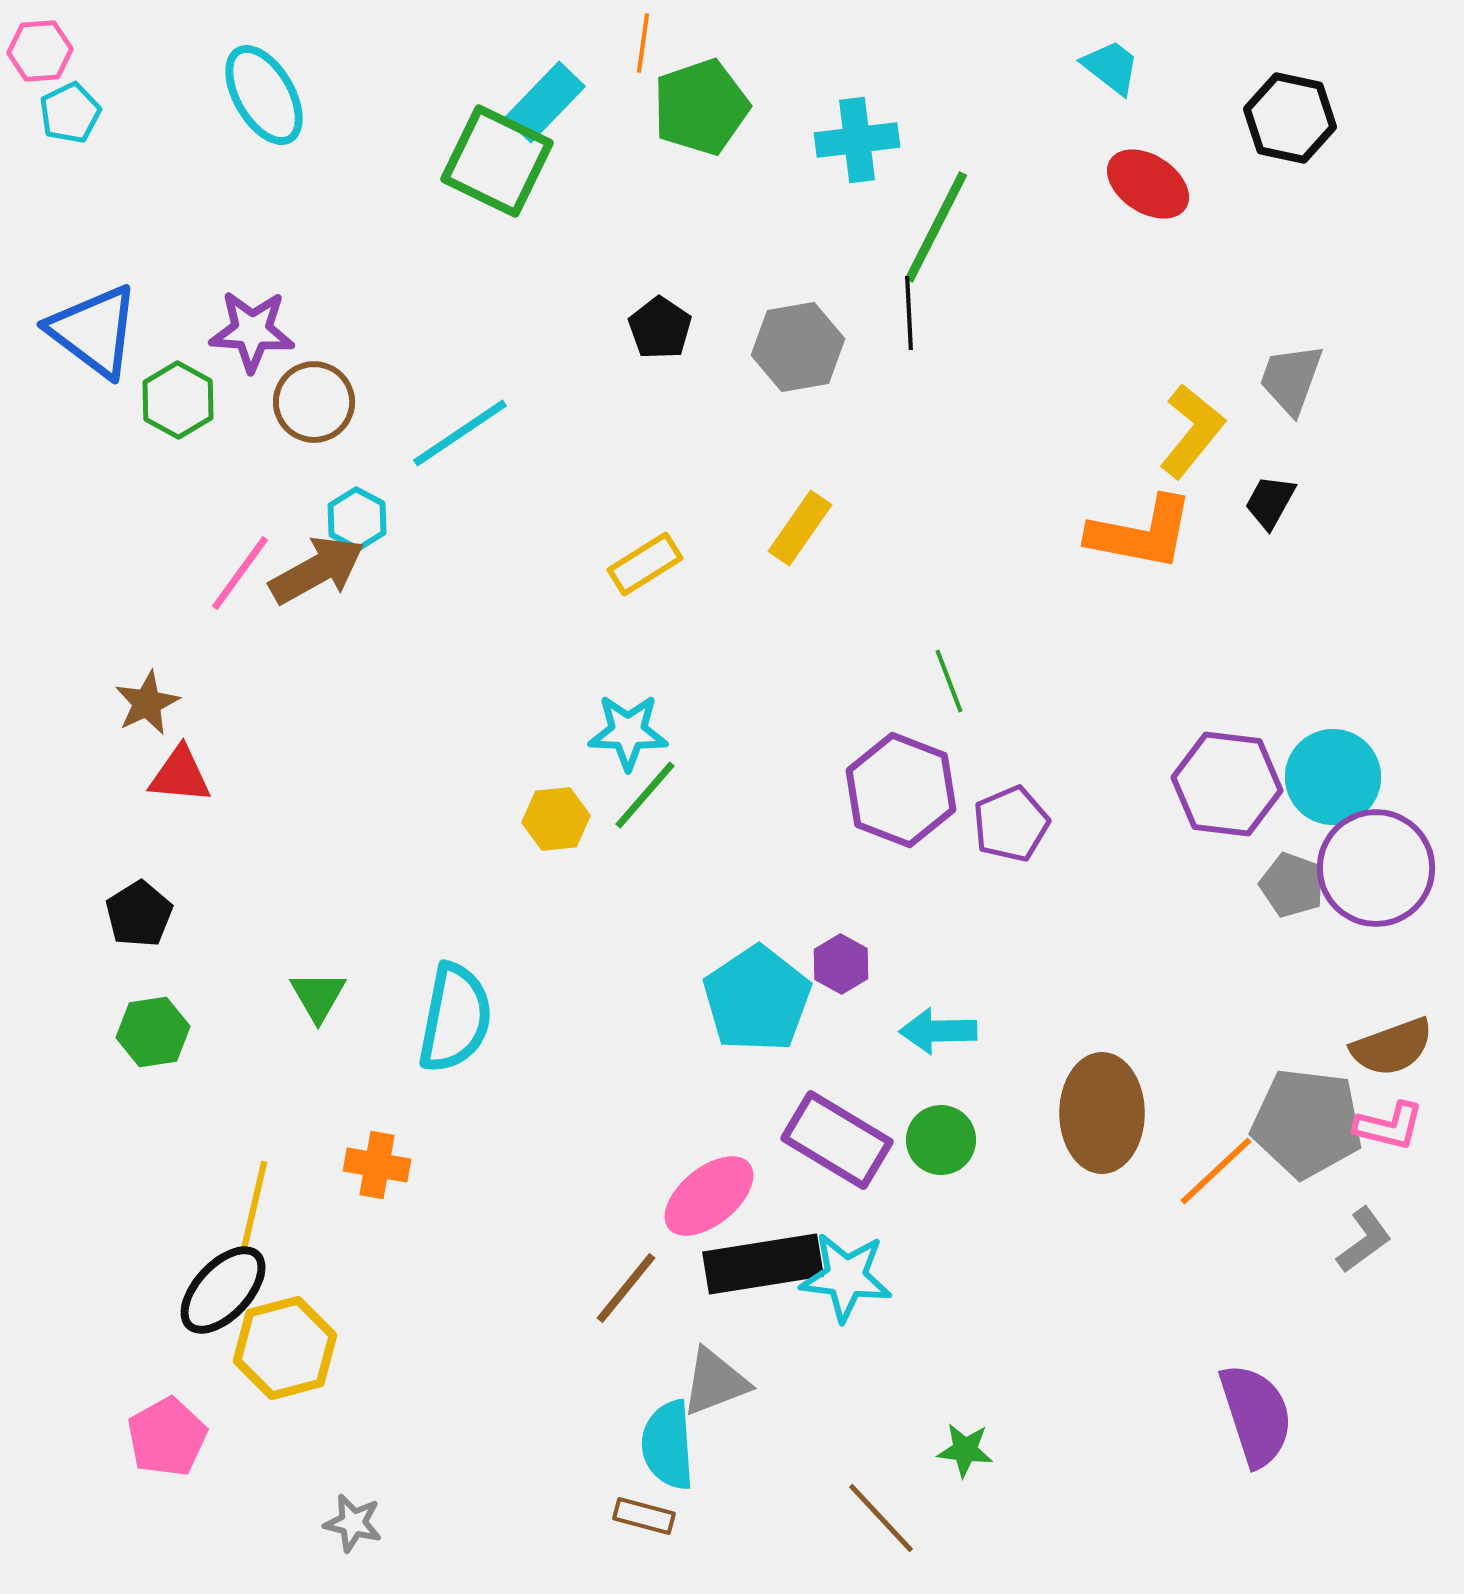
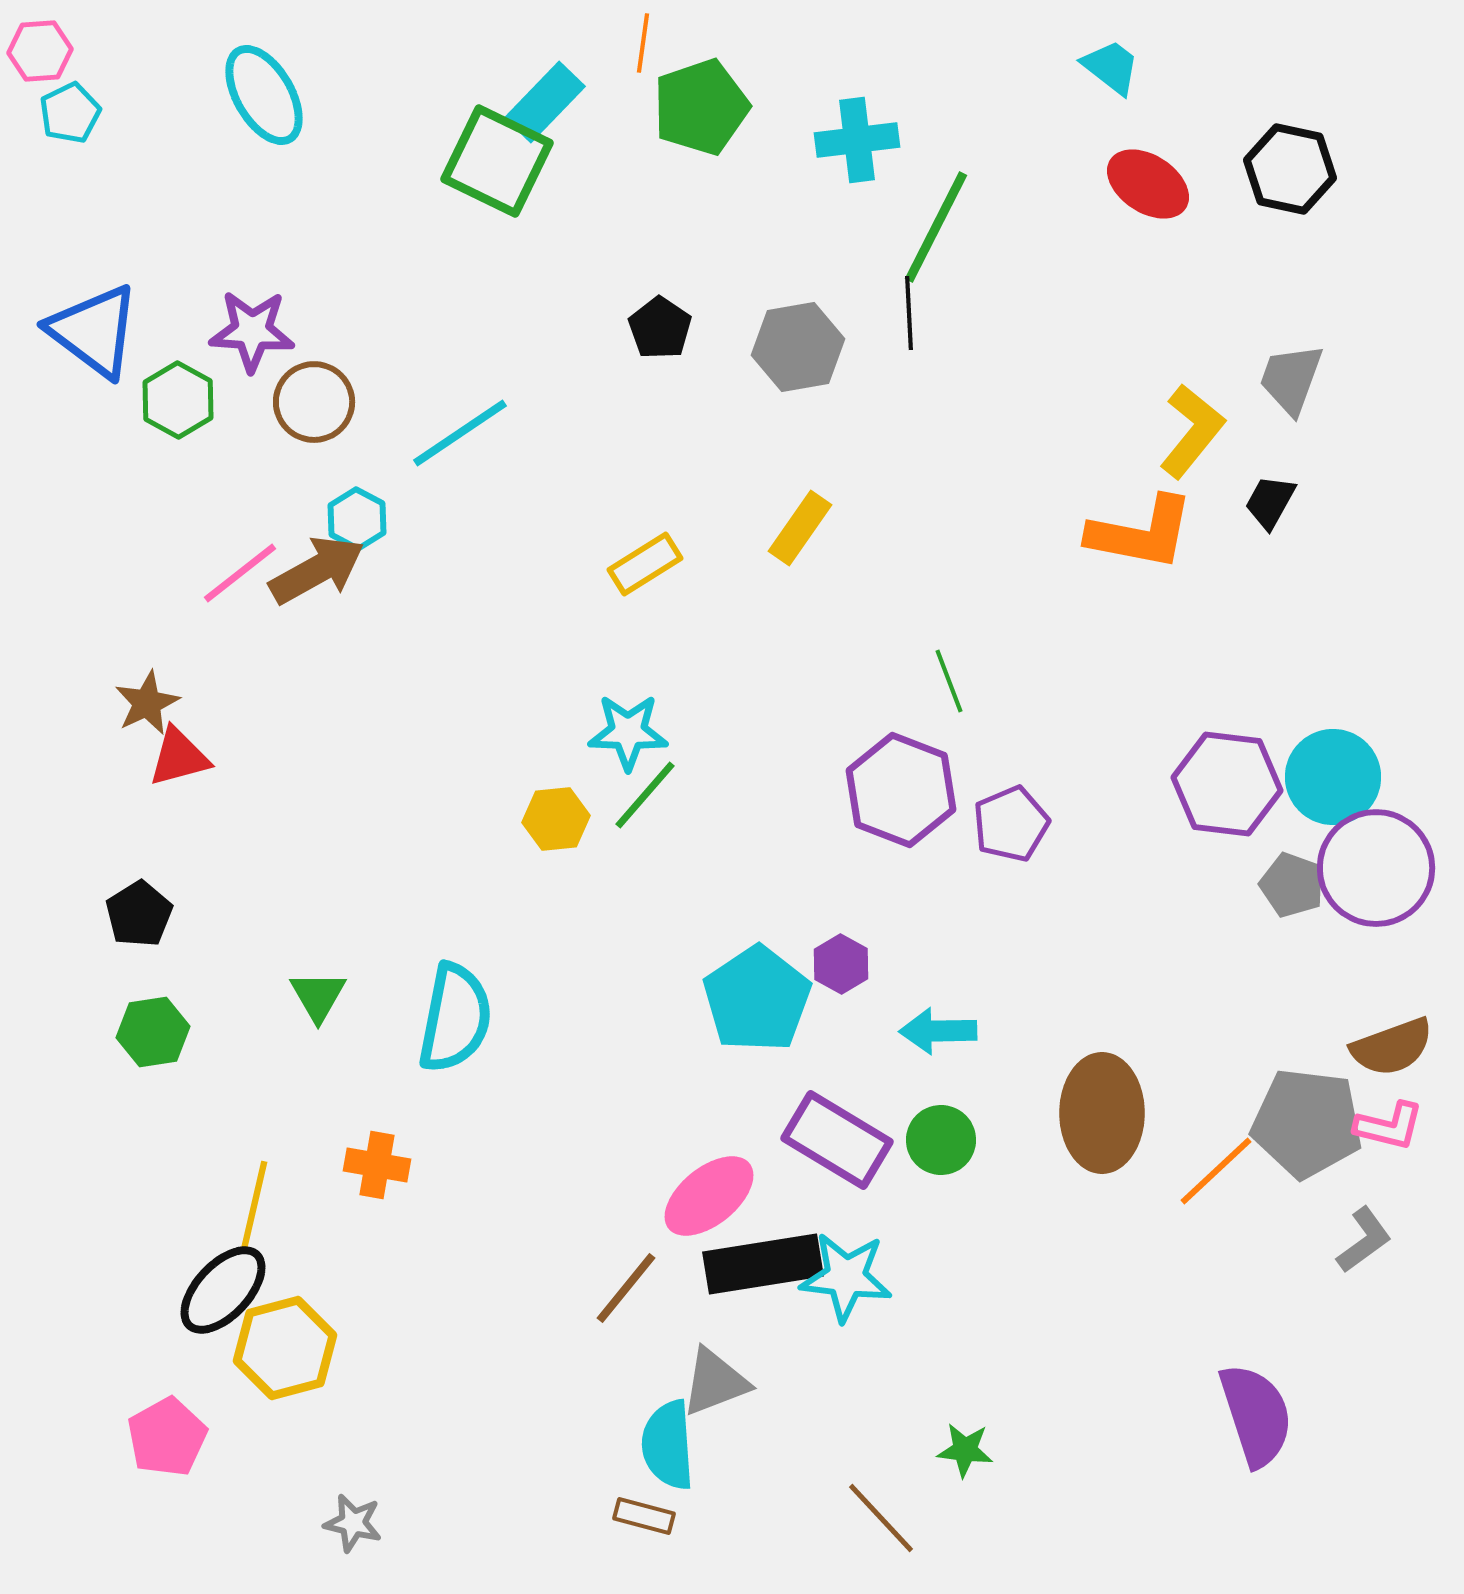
black hexagon at (1290, 118): moved 51 px down
pink line at (240, 573): rotated 16 degrees clockwise
red triangle at (180, 775): moved 1 px left, 18 px up; rotated 20 degrees counterclockwise
